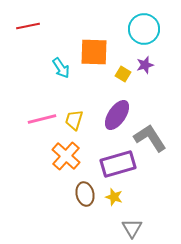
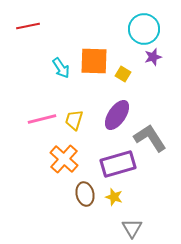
orange square: moved 9 px down
purple star: moved 8 px right, 8 px up
orange cross: moved 2 px left, 3 px down
